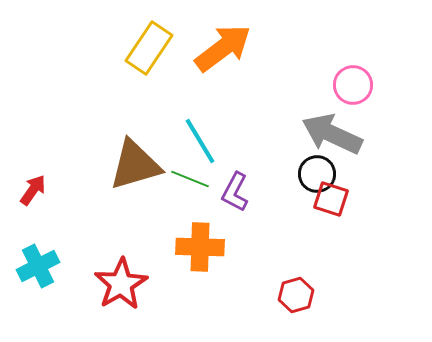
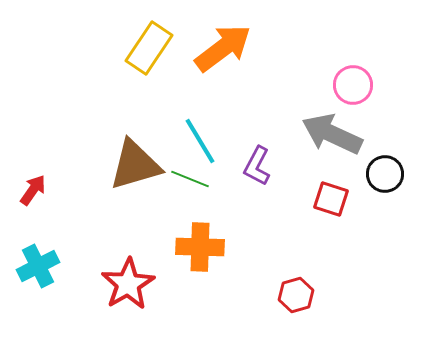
black circle: moved 68 px right
purple L-shape: moved 22 px right, 26 px up
red star: moved 7 px right
